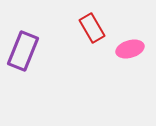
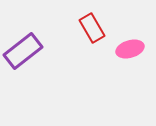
purple rectangle: rotated 30 degrees clockwise
